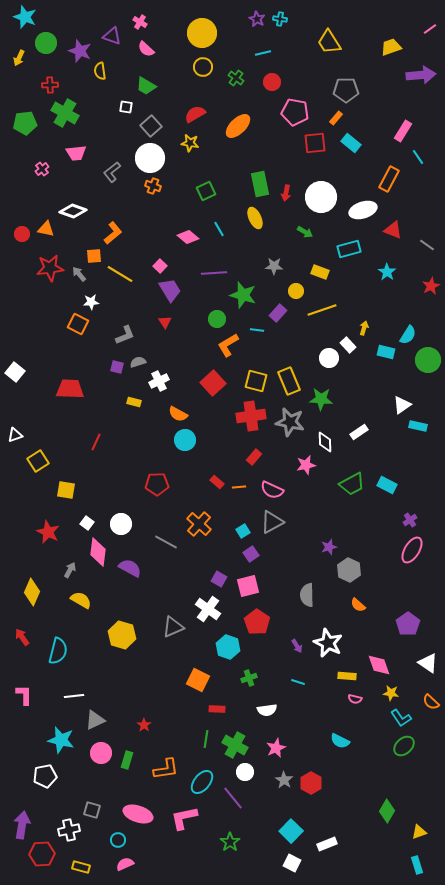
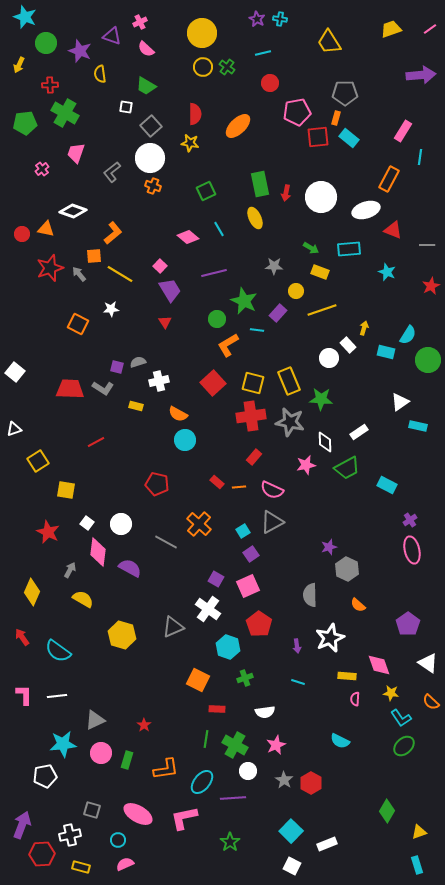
pink cross at (140, 22): rotated 32 degrees clockwise
yellow trapezoid at (391, 47): moved 18 px up
yellow arrow at (19, 58): moved 7 px down
yellow semicircle at (100, 71): moved 3 px down
green cross at (236, 78): moved 9 px left, 11 px up
red circle at (272, 82): moved 2 px left, 1 px down
gray pentagon at (346, 90): moved 1 px left, 3 px down
pink pentagon at (295, 112): moved 2 px right; rotated 20 degrees counterclockwise
red semicircle at (195, 114): rotated 120 degrees clockwise
orange rectangle at (336, 118): rotated 24 degrees counterclockwise
red square at (315, 143): moved 3 px right, 6 px up
cyan rectangle at (351, 143): moved 2 px left, 5 px up
pink trapezoid at (76, 153): rotated 115 degrees clockwise
cyan line at (418, 157): moved 2 px right; rotated 42 degrees clockwise
white ellipse at (363, 210): moved 3 px right
green arrow at (305, 232): moved 6 px right, 16 px down
gray line at (427, 245): rotated 35 degrees counterclockwise
cyan rectangle at (349, 249): rotated 10 degrees clockwise
red star at (50, 268): rotated 12 degrees counterclockwise
cyan star at (387, 272): rotated 12 degrees counterclockwise
purple line at (214, 273): rotated 10 degrees counterclockwise
green star at (243, 295): moved 1 px right, 6 px down; rotated 8 degrees clockwise
white star at (91, 302): moved 20 px right, 7 px down
gray L-shape at (125, 335): moved 22 px left, 53 px down; rotated 55 degrees clockwise
white cross at (159, 381): rotated 12 degrees clockwise
yellow square at (256, 381): moved 3 px left, 2 px down
yellow rectangle at (134, 402): moved 2 px right, 4 px down
white triangle at (402, 405): moved 2 px left, 3 px up
white triangle at (15, 435): moved 1 px left, 6 px up
red line at (96, 442): rotated 36 degrees clockwise
red pentagon at (157, 484): rotated 15 degrees clockwise
green trapezoid at (352, 484): moved 5 px left, 16 px up
pink ellipse at (412, 550): rotated 44 degrees counterclockwise
gray hexagon at (349, 570): moved 2 px left, 1 px up
purple square at (219, 579): moved 3 px left
pink square at (248, 586): rotated 10 degrees counterclockwise
gray semicircle at (307, 595): moved 3 px right
yellow semicircle at (81, 600): moved 2 px right, 1 px up
red pentagon at (257, 622): moved 2 px right, 2 px down
white star at (328, 643): moved 2 px right, 5 px up; rotated 24 degrees clockwise
purple arrow at (297, 646): rotated 24 degrees clockwise
cyan semicircle at (58, 651): rotated 112 degrees clockwise
green cross at (249, 678): moved 4 px left
white line at (74, 696): moved 17 px left
pink semicircle at (355, 699): rotated 80 degrees clockwise
white semicircle at (267, 710): moved 2 px left, 2 px down
cyan star at (61, 740): moved 2 px right, 4 px down; rotated 20 degrees counterclockwise
pink star at (276, 748): moved 3 px up
white circle at (245, 772): moved 3 px right, 1 px up
purple line at (233, 798): rotated 55 degrees counterclockwise
pink ellipse at (138, 814): rotated 12 degrees clockwise
purple arrow at (22, 825): rotated 12 degrees clockwise
white cross at (69, 830): moved 1 px right, 5 px down
white square at (292, 863): moved 3 px down
